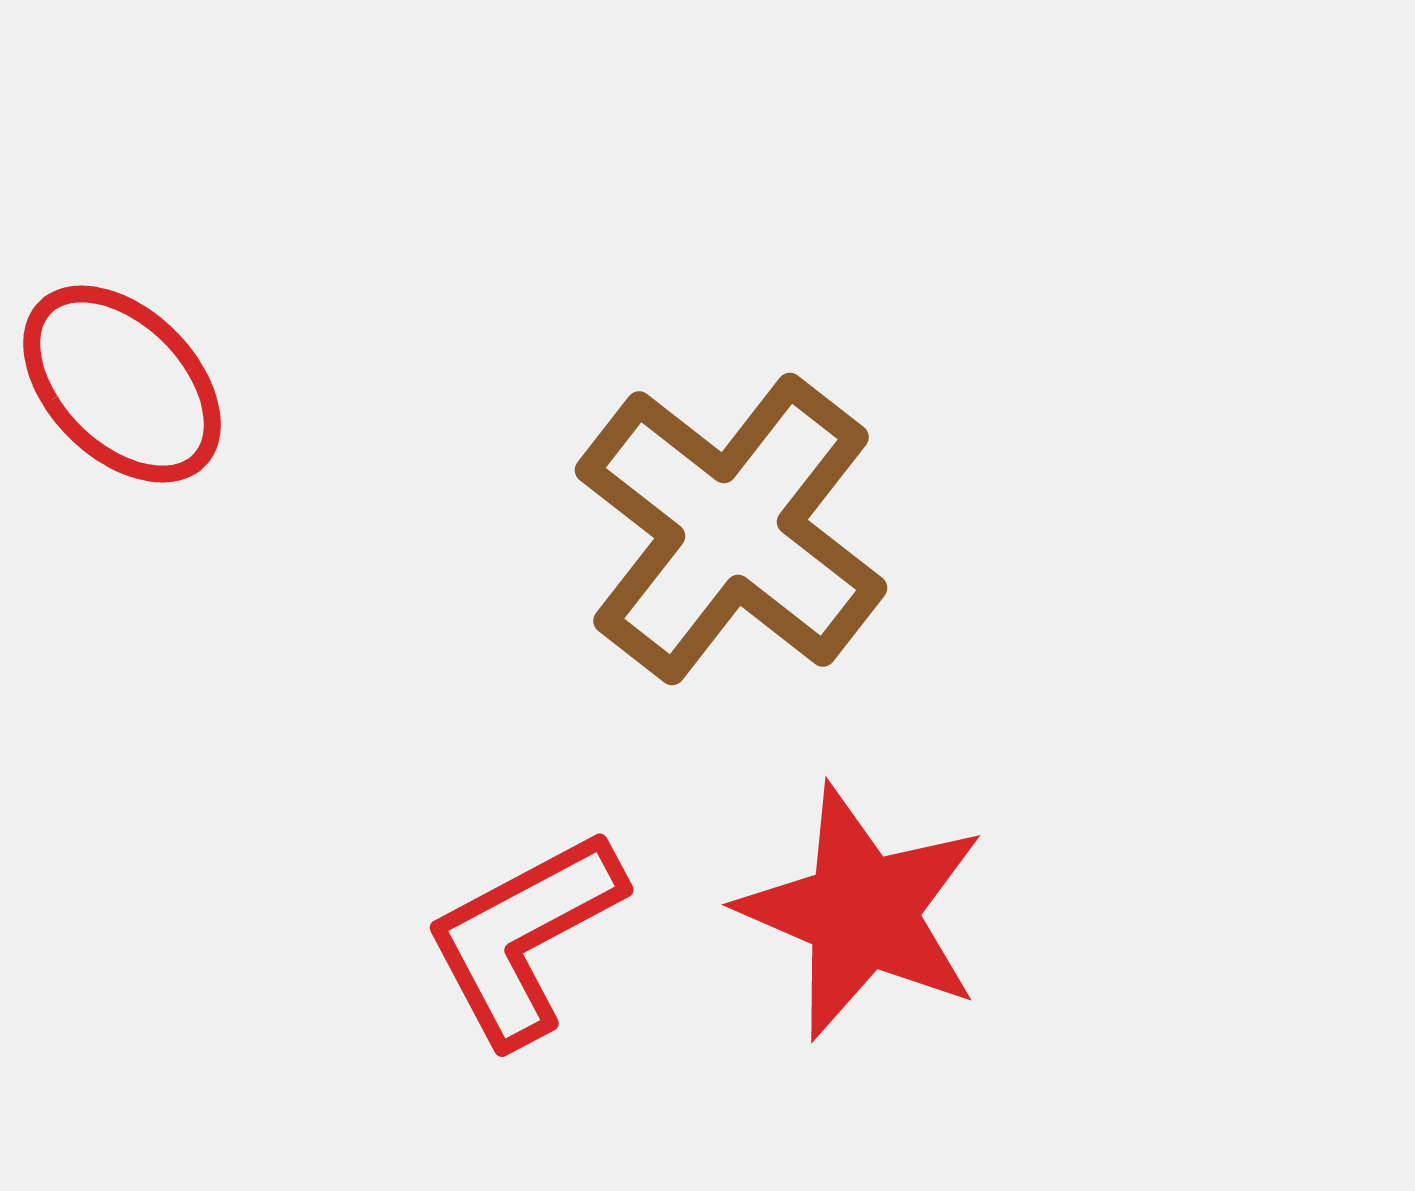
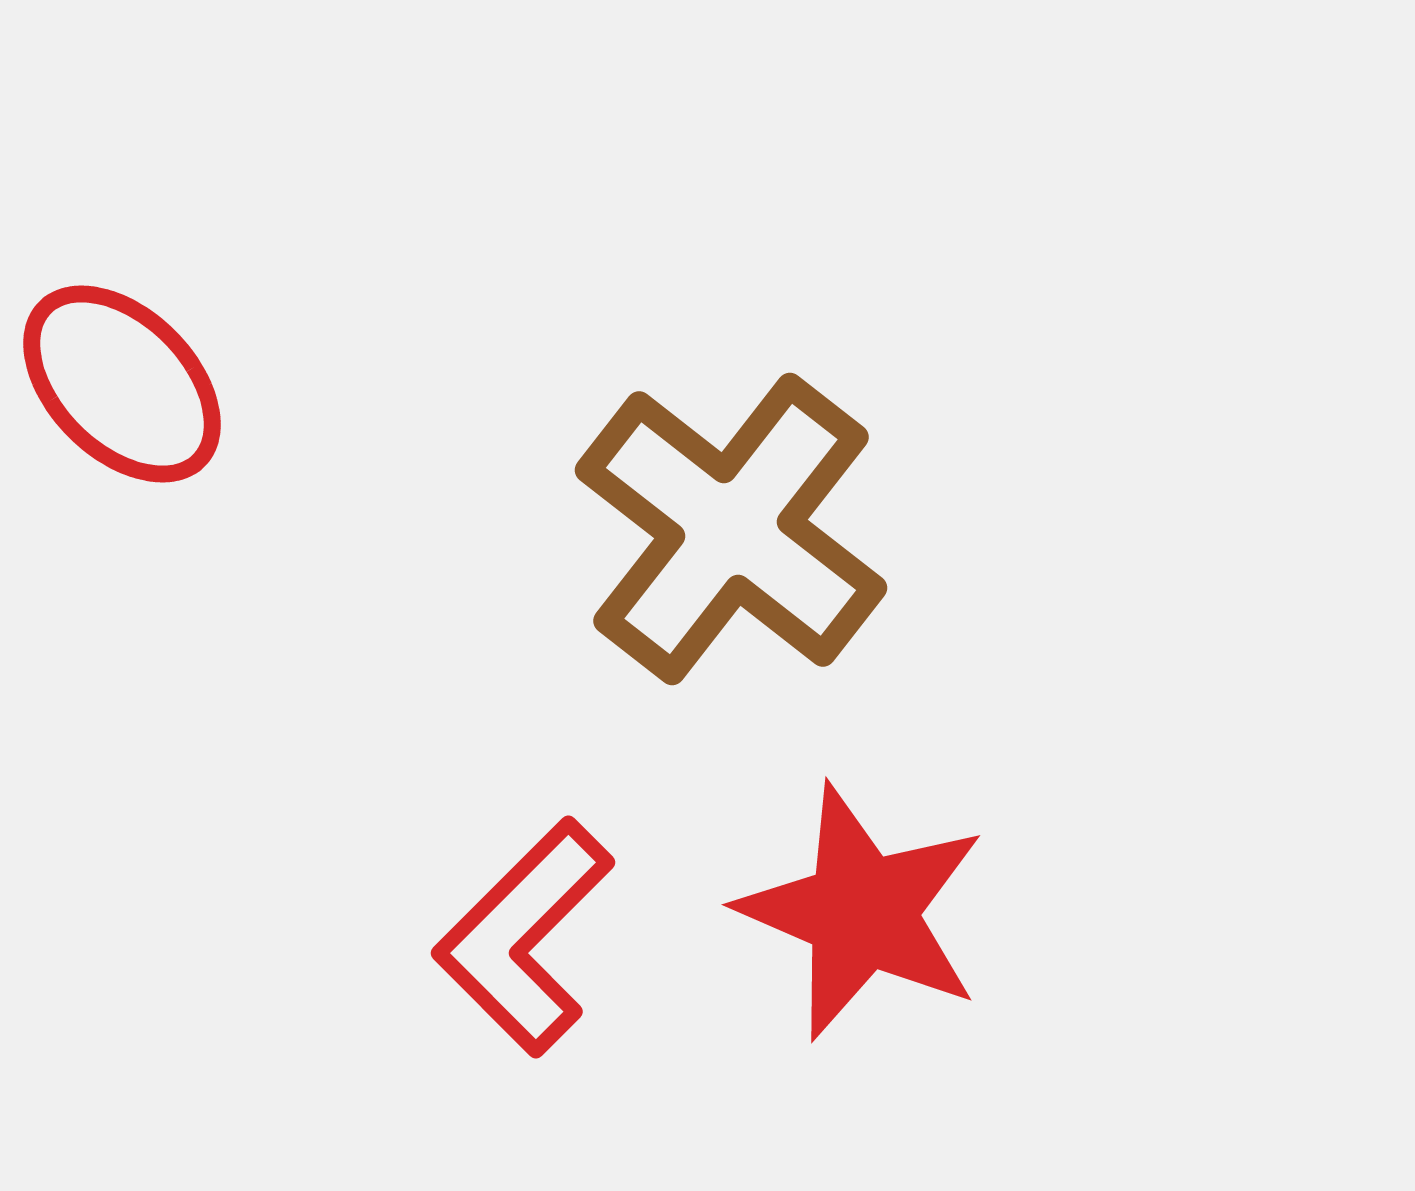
red L-shape: rotated 17 degrees counterclockwise
